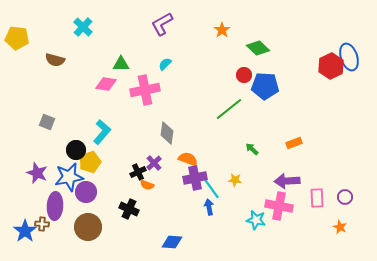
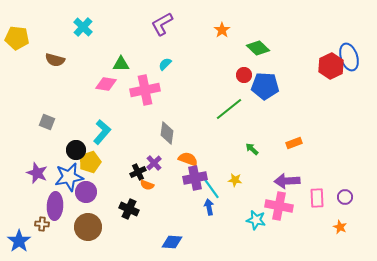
blue star at (25, 231): moved 6 px left, 10 px down
